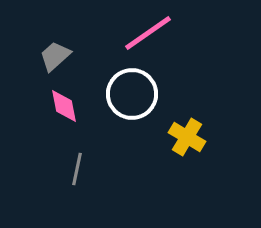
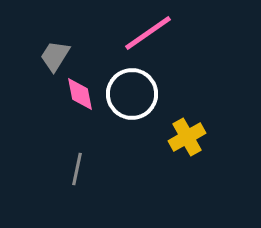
gray trapezoid: rotated 16 degrees counterclockwise
pink diamond: moved 16 px right, 12 px up
yellow cross: rotated 30 degrees clockwise
